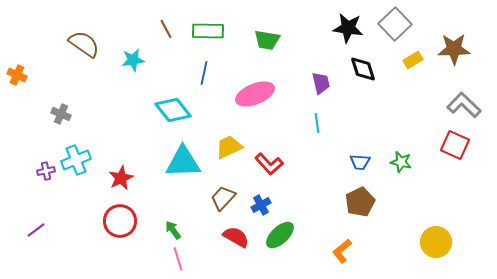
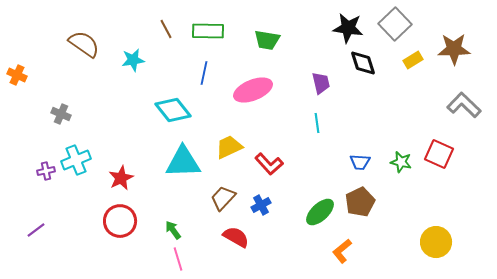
black diamond: moved 6 px up
pink ellipse: moved 2 px left, 4 px up
red square: moved 16 px left, 9 px down
green ellipse: moved 40 px right, 23 px up
